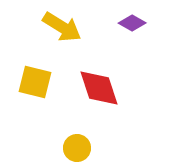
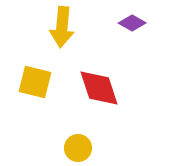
yellow arrow: rotated 63 degrees clockwise
yellow circle: moved 1 px right
